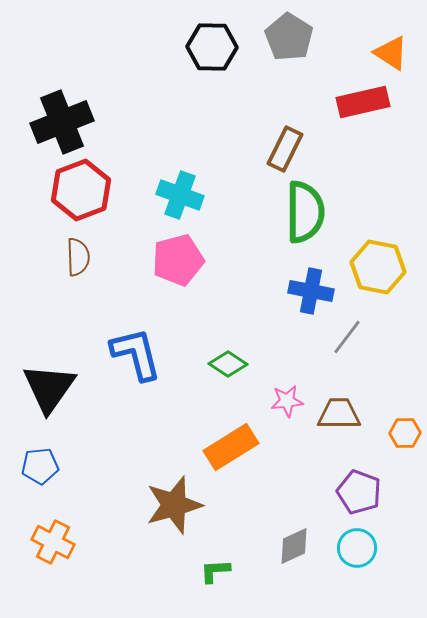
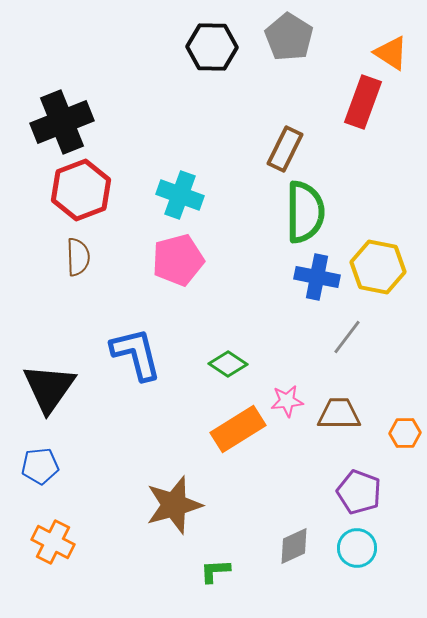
red rectangle: rotated 57 degrees counterclockwise
blue cross: moved 6 px right, 14 px up
orange rectangle: moved 7 px right, 18 px up
